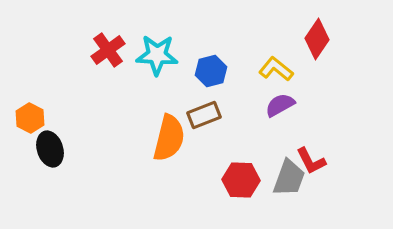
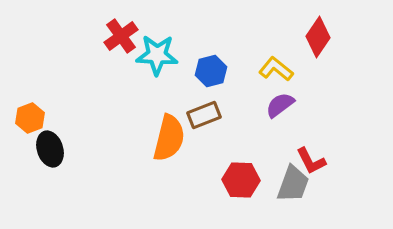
red diamond: moved 1 px right, 2 px up
red cross: moved 13 px right, 14 px up
purple semicircle: rotated 8 degrees counterclockwise
orange hexagon: rotated 12 degrees clockwise
gray trapezoid: moved 4 px right, 6 px down
